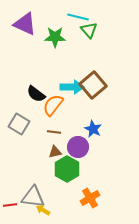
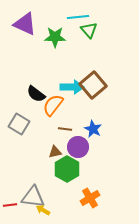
cyan line: rotated 20 degrees counterclockwise
brown line: moved 11 px right, 3 px up
